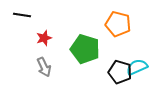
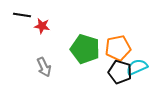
orange pentagon: moved 24 px down; rotated 25 degrees counterclockwise
red star: moved 2 px left, 12 px up; rotated 28 degrees clockwise
